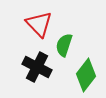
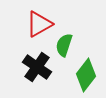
red triangle: rotated 44 degrees clockwise
black cross: rotated 8 degrees clockwise
